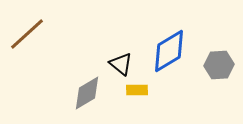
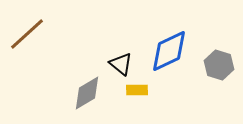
blue diamond: rotated 6 degrees clockwise
gray hexagon: rotated 20 degrees clockwise
